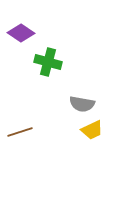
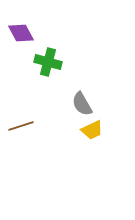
purple diamond: rotated 28 degrees clockwise
gray semicircle: rotated 50 degrees clockwise
brown line: moved 1 px right, 6 px up
